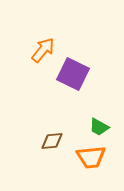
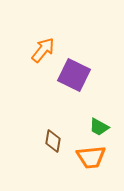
purple square: moved 1 px right, 1 px down
brown diamond: moved 1 px right; rotated 75 degrees counterclockwise
